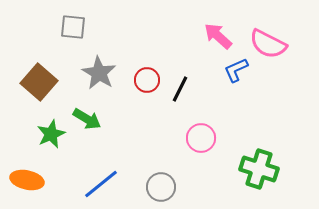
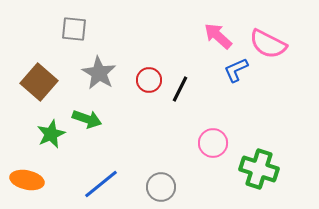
gray square: moved 1 px right, 2 px down
red circle: moved 2 px right
green arrow: rotated 12 degrees counterclockwise
pink circle: moved 12 px right, 5 px down
